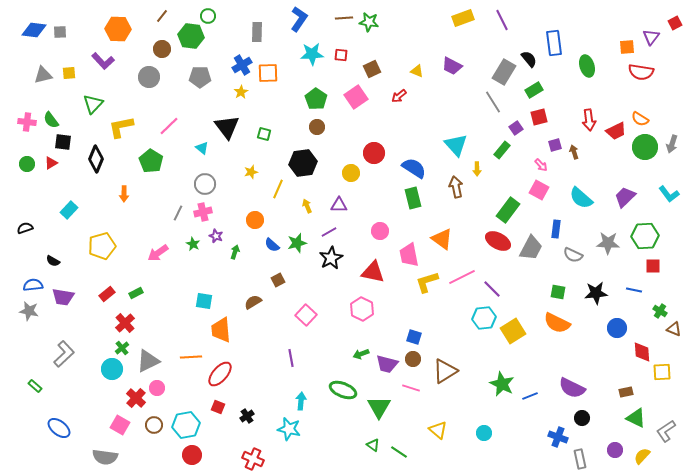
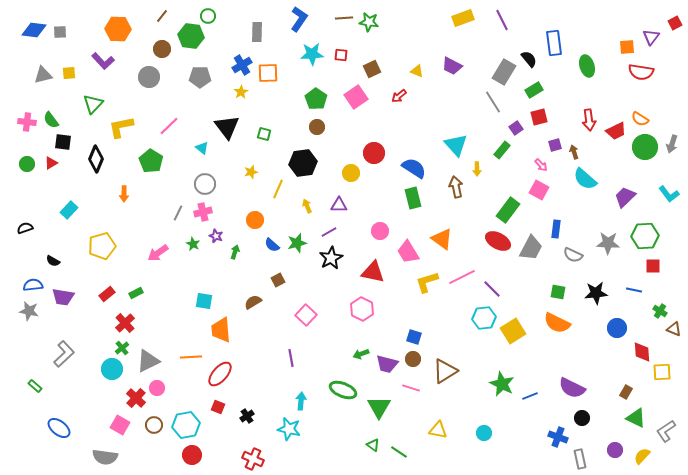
cyan semicircle at (581, 198): moved 4 px right, 19 px up
pink trapezoid at (409, 255): moved 1 px left, 3 px up; rotated 20 degrees counterclockwise
brown rectangle at (626, 392): rotated 48 degrees counterclockwise
yellow triangle at (438, 430): rotated 30 degrees counterclockwise
